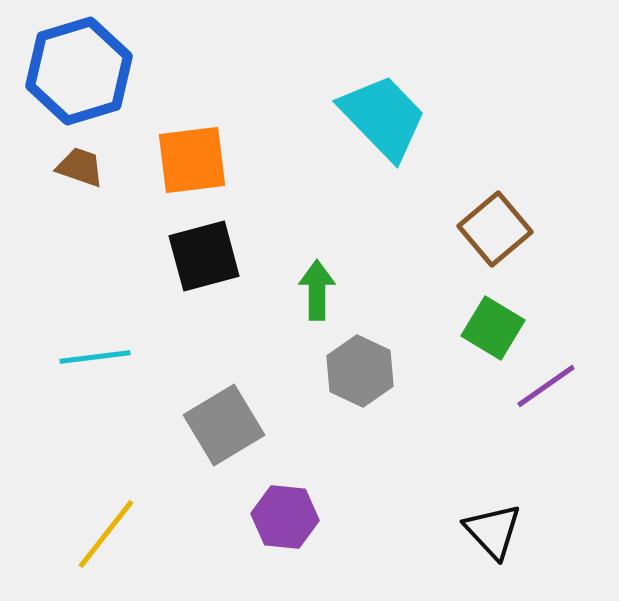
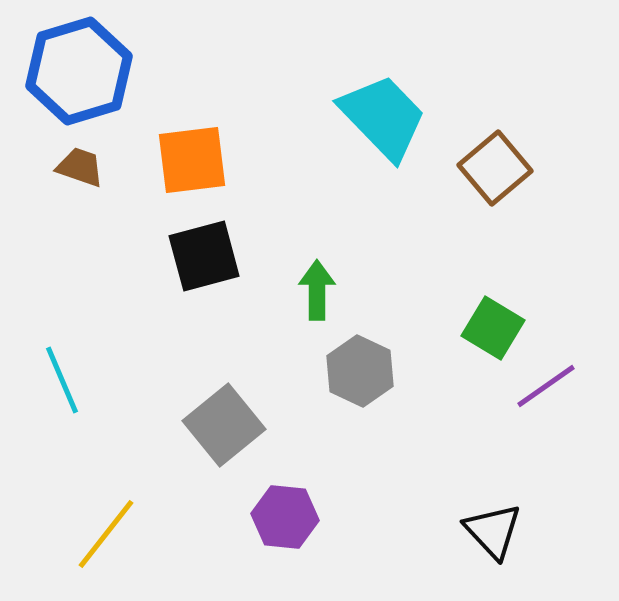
brown square: moved 61 px up
cyan line: moved 33 px left, 23 px down; rotated 74 degrees clockwise
gray square: rotated 8 degrees counterclockwise
